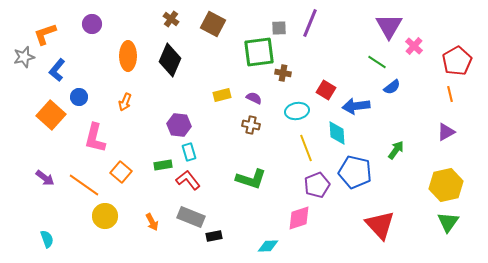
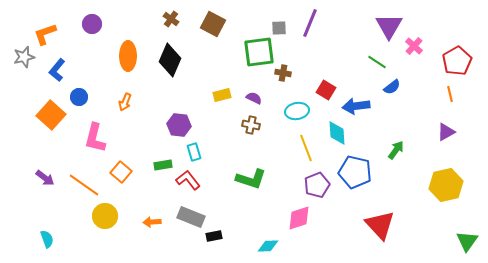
cyan rectangle at (189, 152): moved 5 px right
orange arrow at (152, 222): rotated 114 degrees clockwise
green triangle at (448, 222): moved 19 px right, 19 px down
